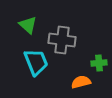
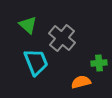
gray cross: moved 2 px up; rotated 32 degrees clockwise
